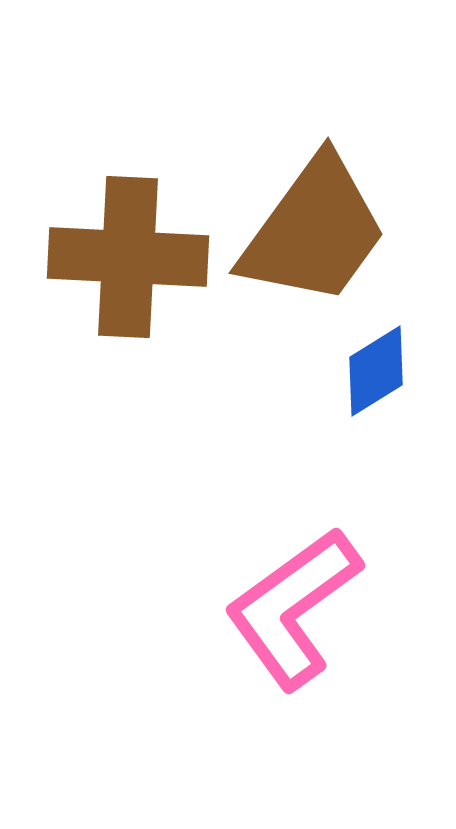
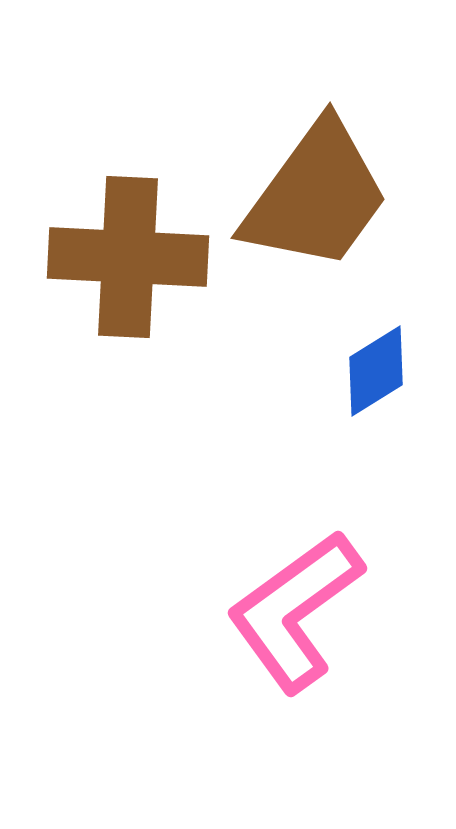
brown trapezoid: moved 2 px right, 35 px up
pink L-shape: moved 2 px right, 3 px down
